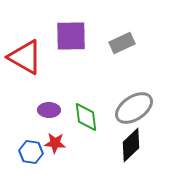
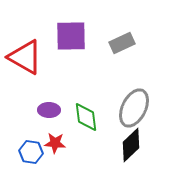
gray ellipse: rotated 30 degrees counterclockwise
